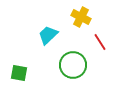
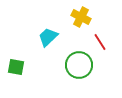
cyan trapezoid: moved 2 px down
green circle: moved 6 px right
green square: moved 3 px left, 6 px up
